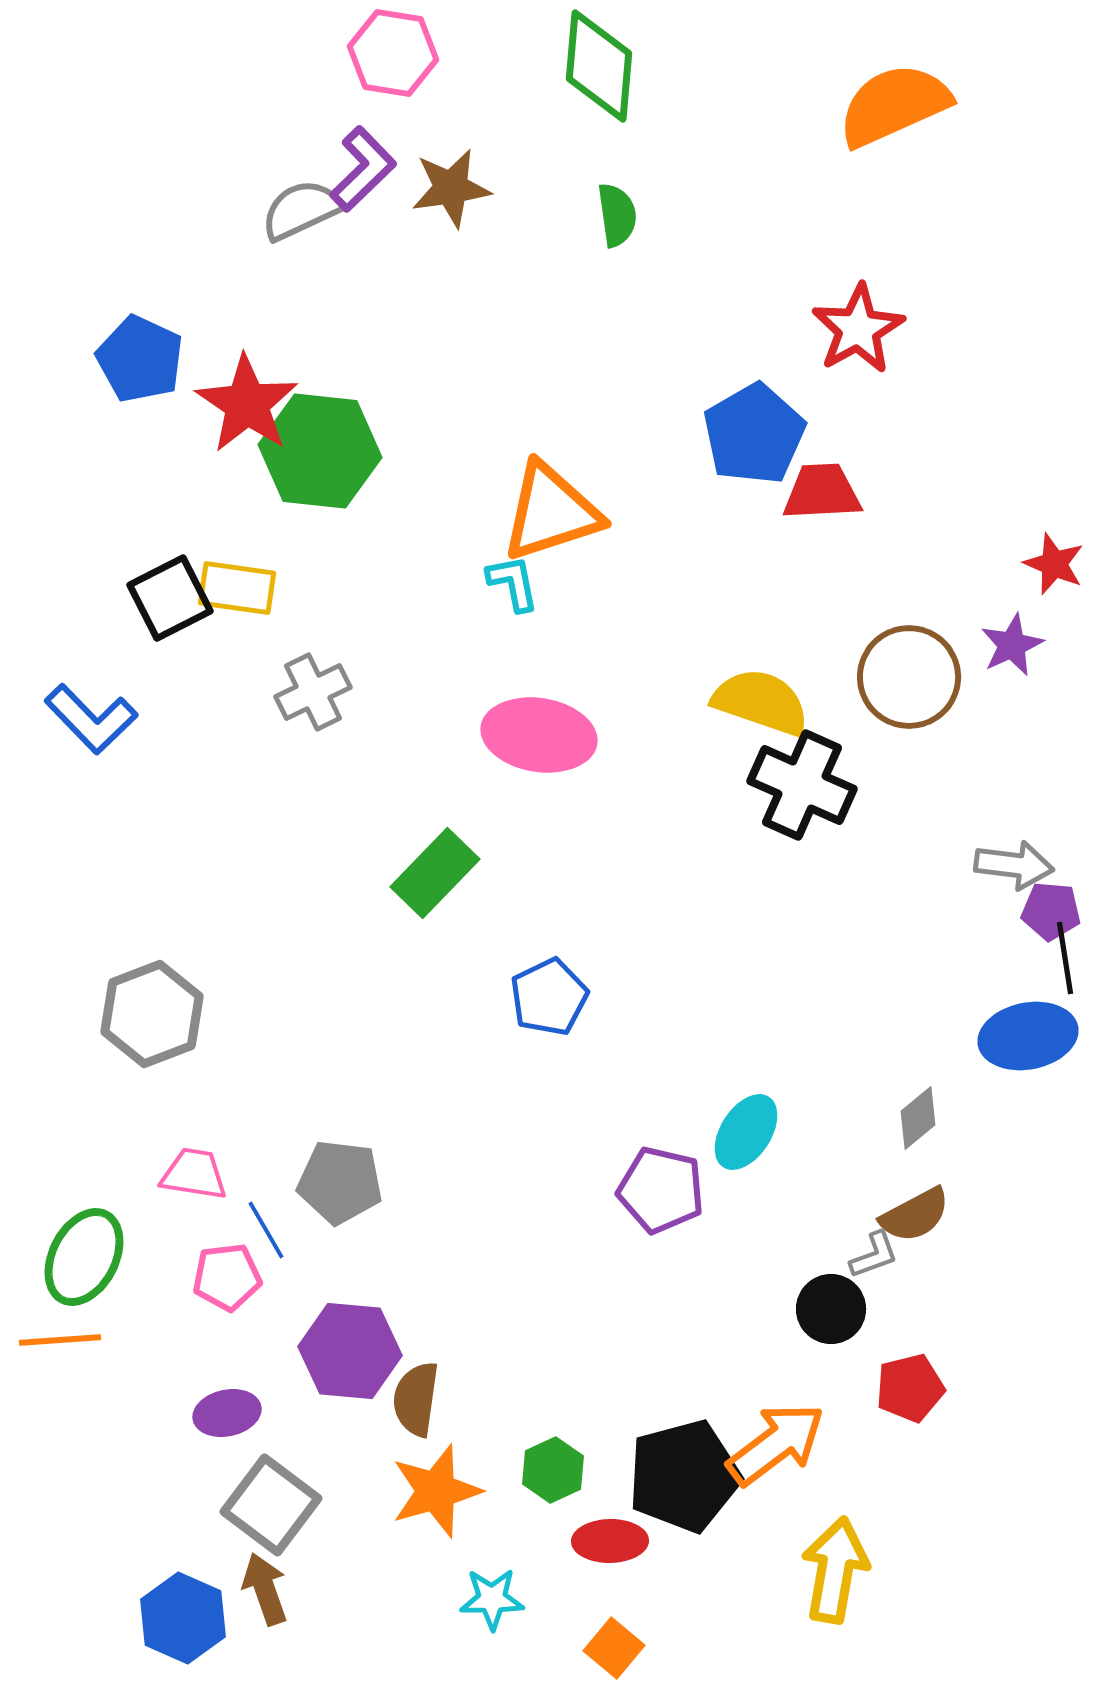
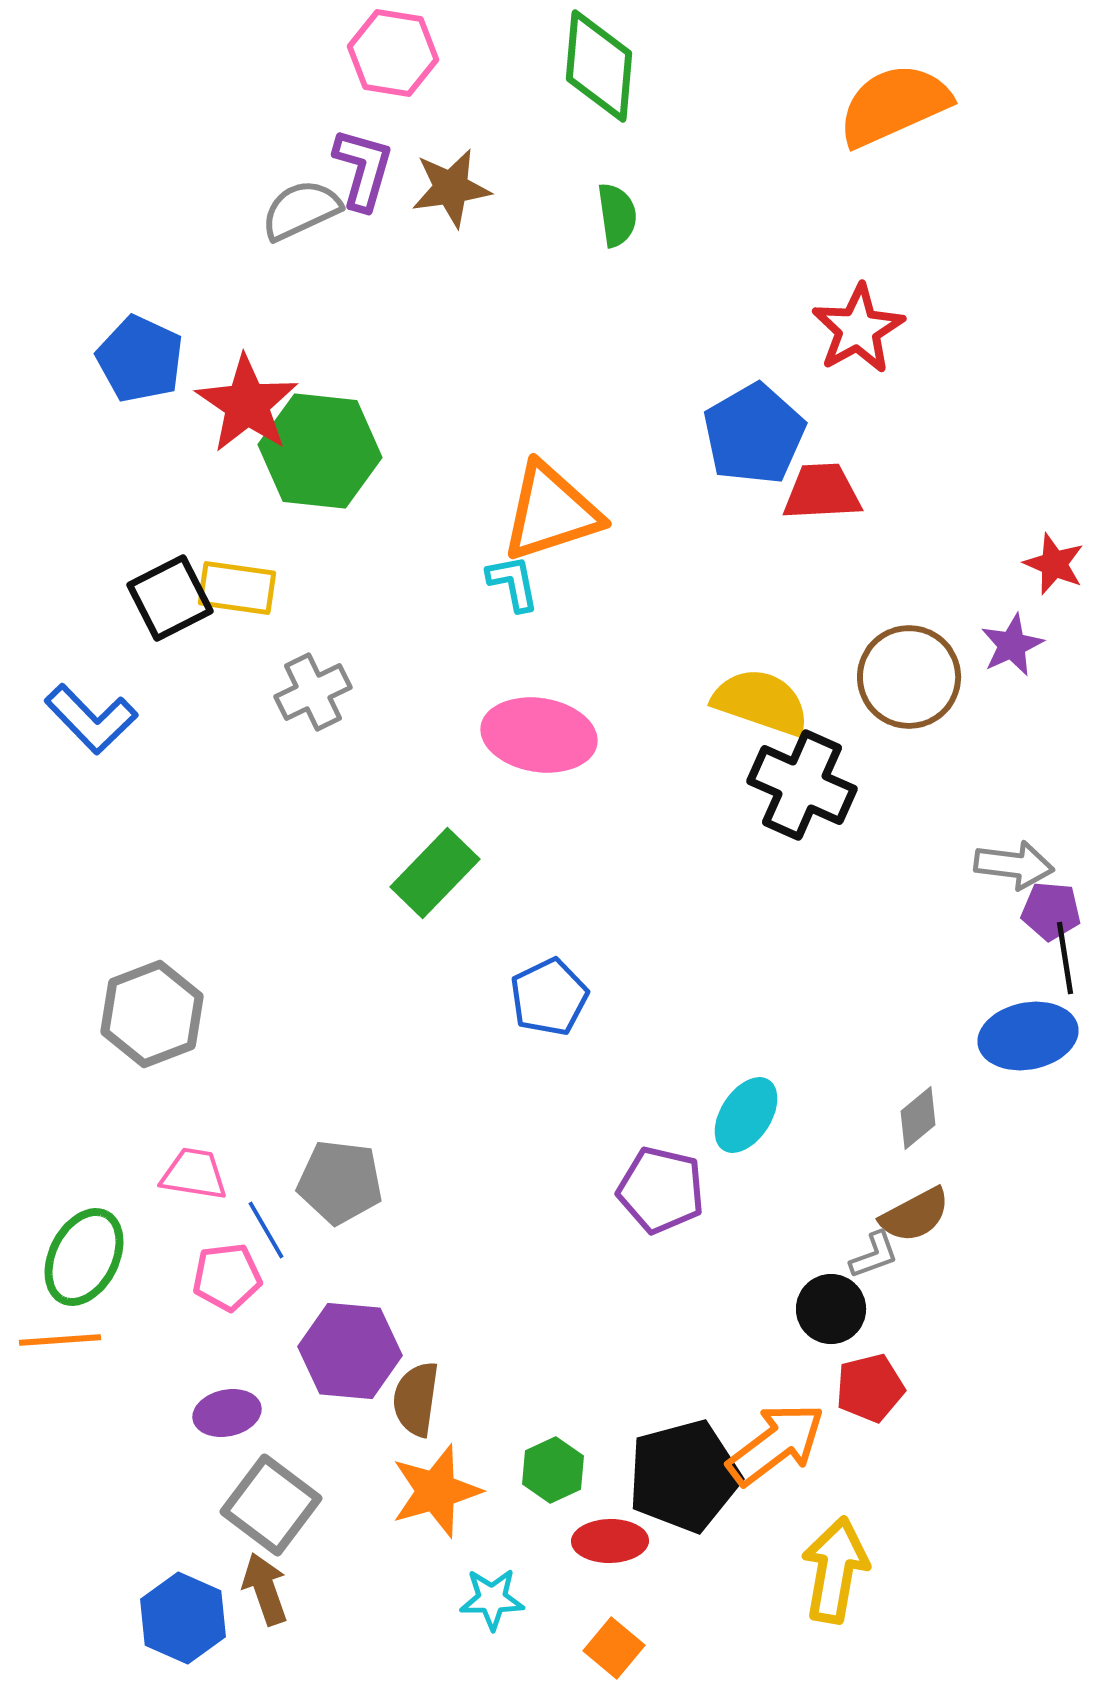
purple L-shape at (363, 169): rotated 30 degrees counterclockwise
cyan ellipse at (746, 1132): moved 17 px up
red pentagon at (910, 1388): moved 40 px left
